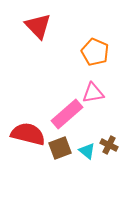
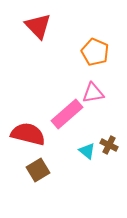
brown square: moved 22 px left, 22 px down; rotated 10 degrees counterclockwise
